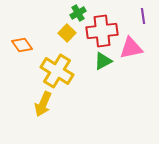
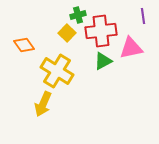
green cross: moved 2 px down; rotated 14 degrees clockwise
red cross: moved 1 px left
orange diamond: moved 2 px right
